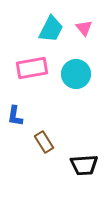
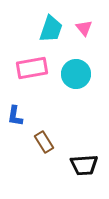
cyan trapezoid: rotated 8 degrees counterclockwise
